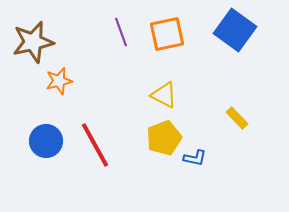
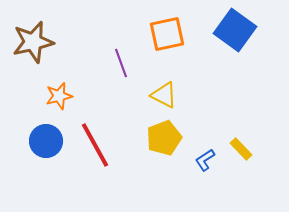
purple line: moved 31 px down
orange star: moved 15 px down
yellow rectangle: moved 4 px right, 31 px down
blue L-shape: moved 10 px right, 2 px down; rotated 135 degrees clockwise
